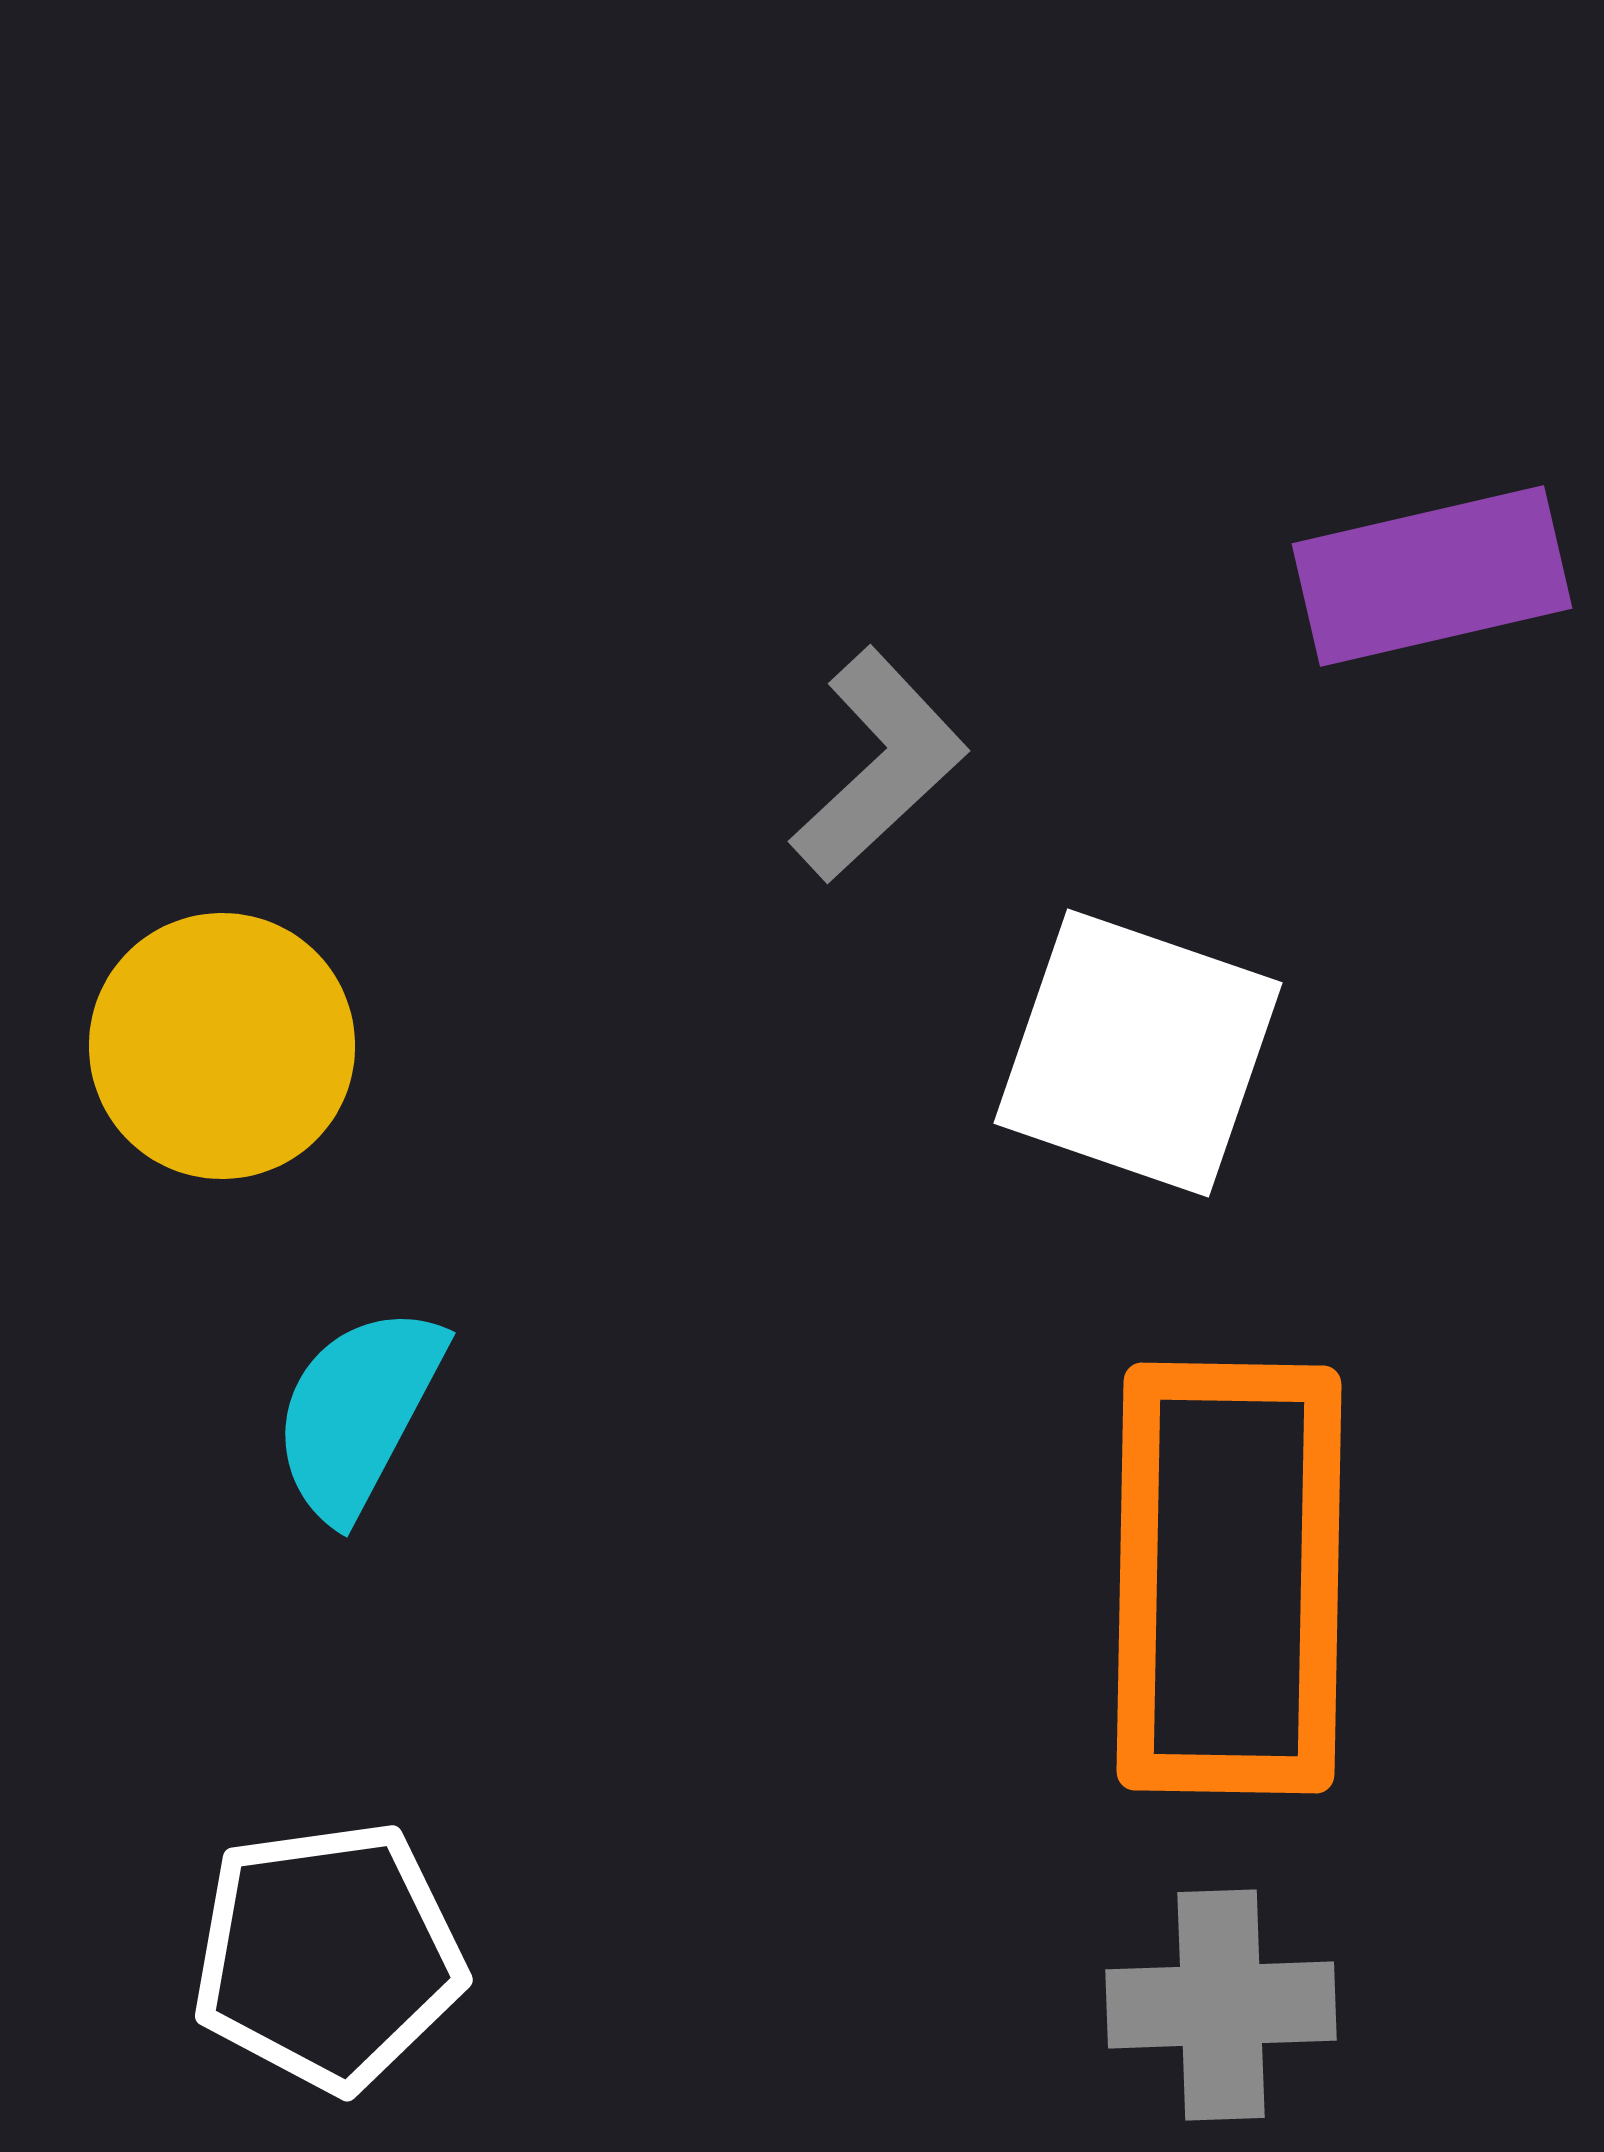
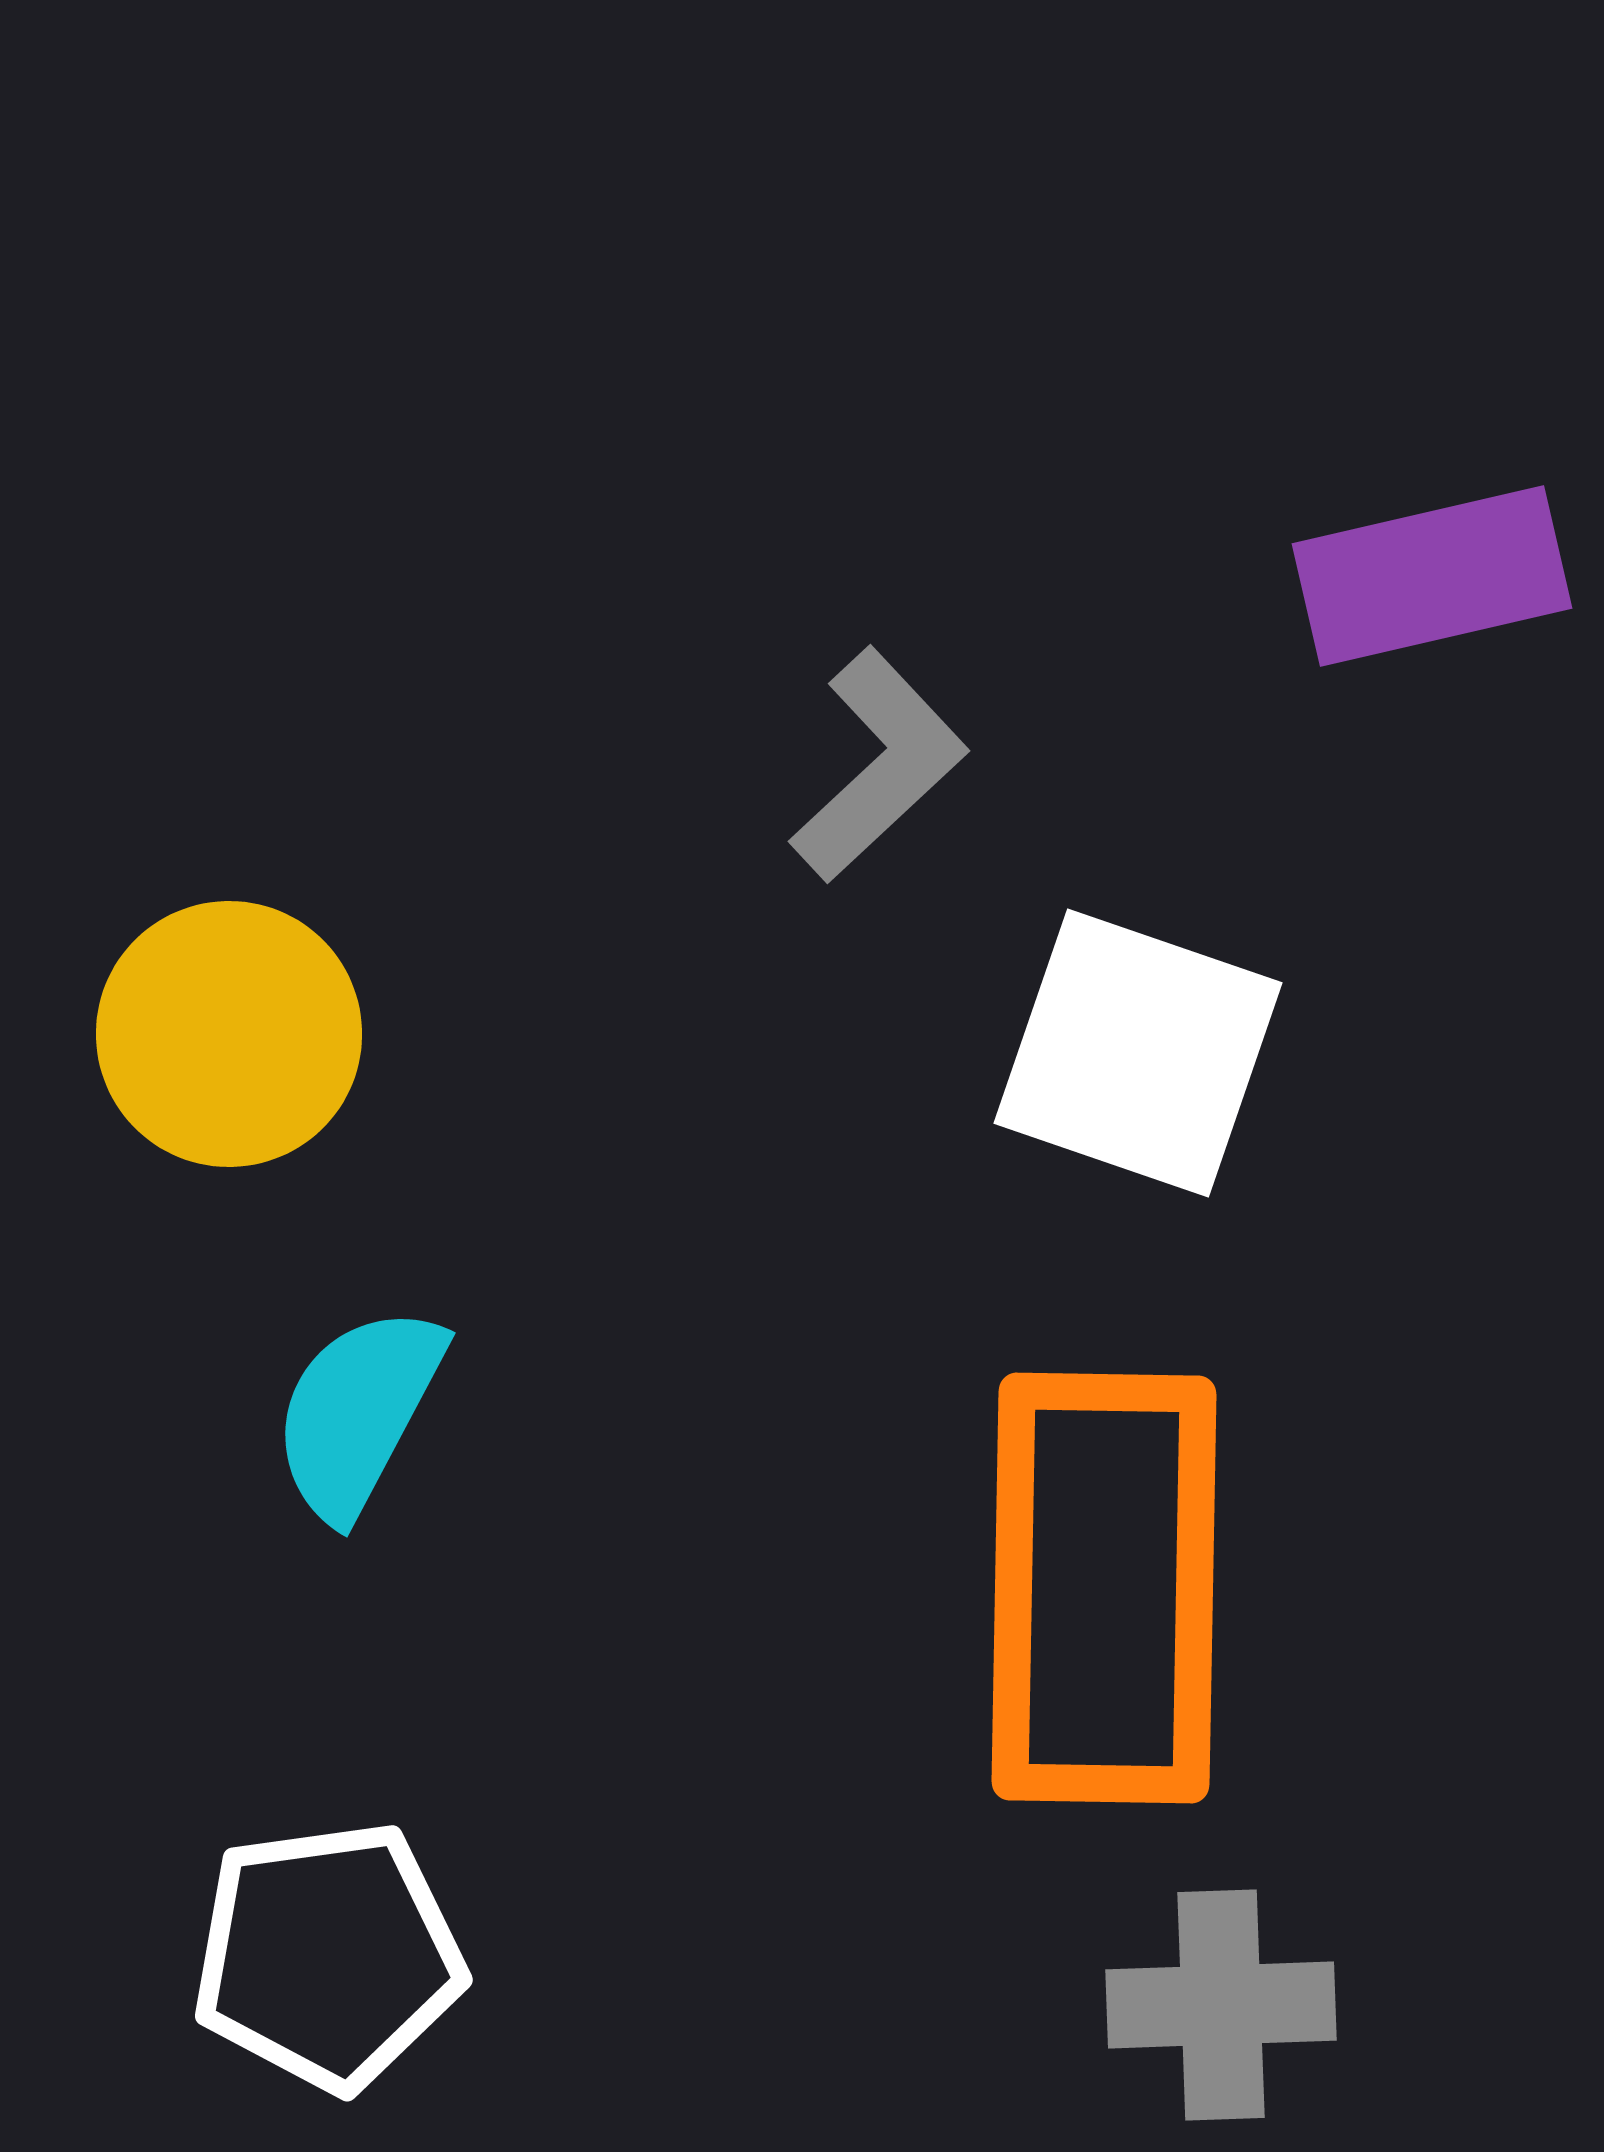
yellow circle: moved 7 px right, 12 px up
orange rectangle: moved 125 px left, 10 px down
